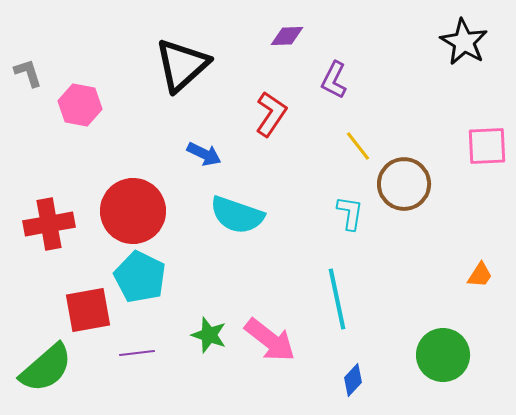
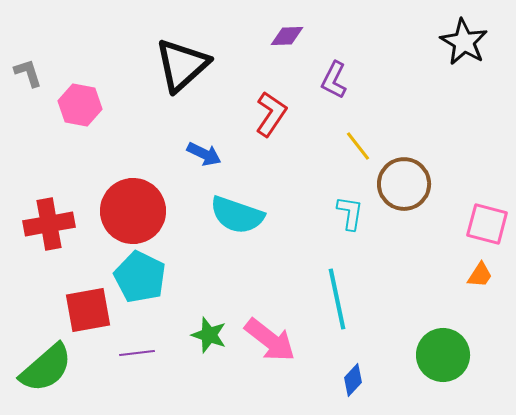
pink square: moved 78 px down; rotated 18 degrees clockwise
